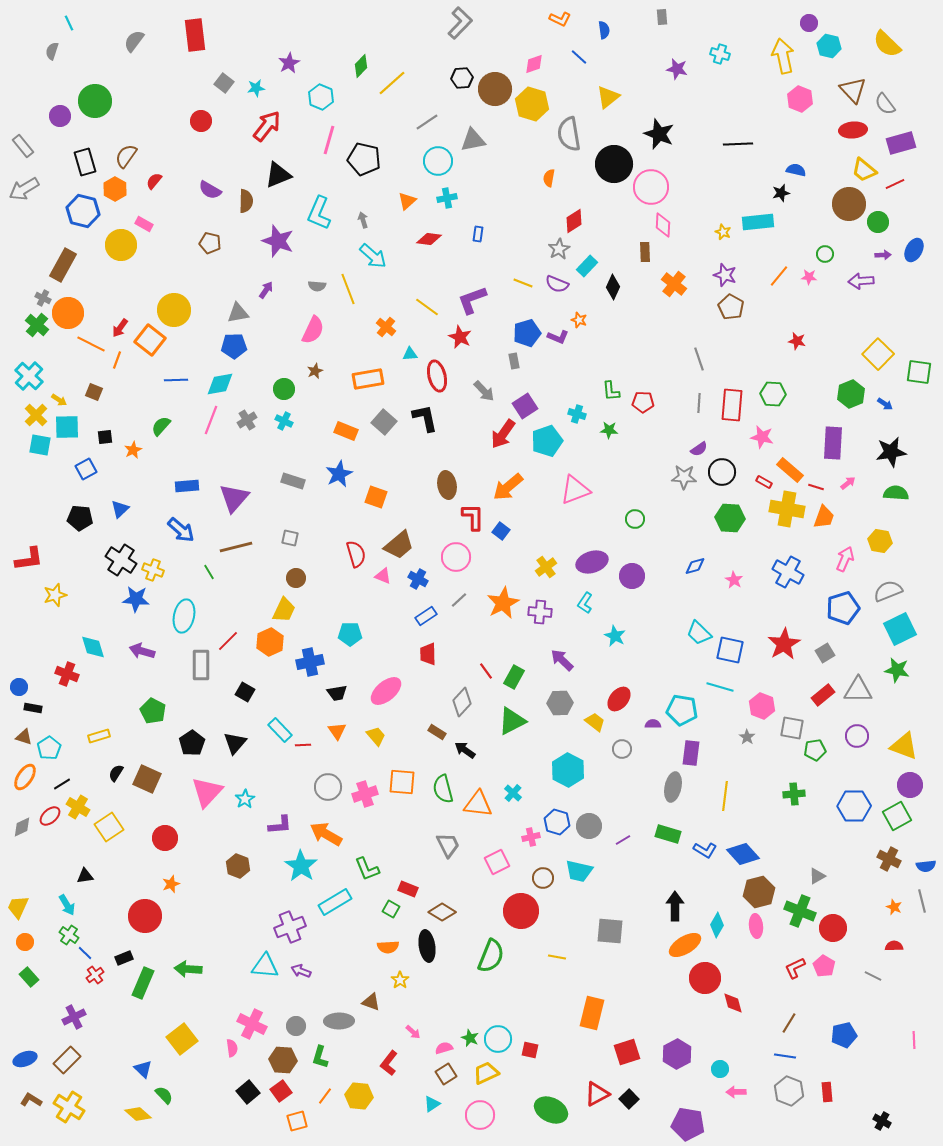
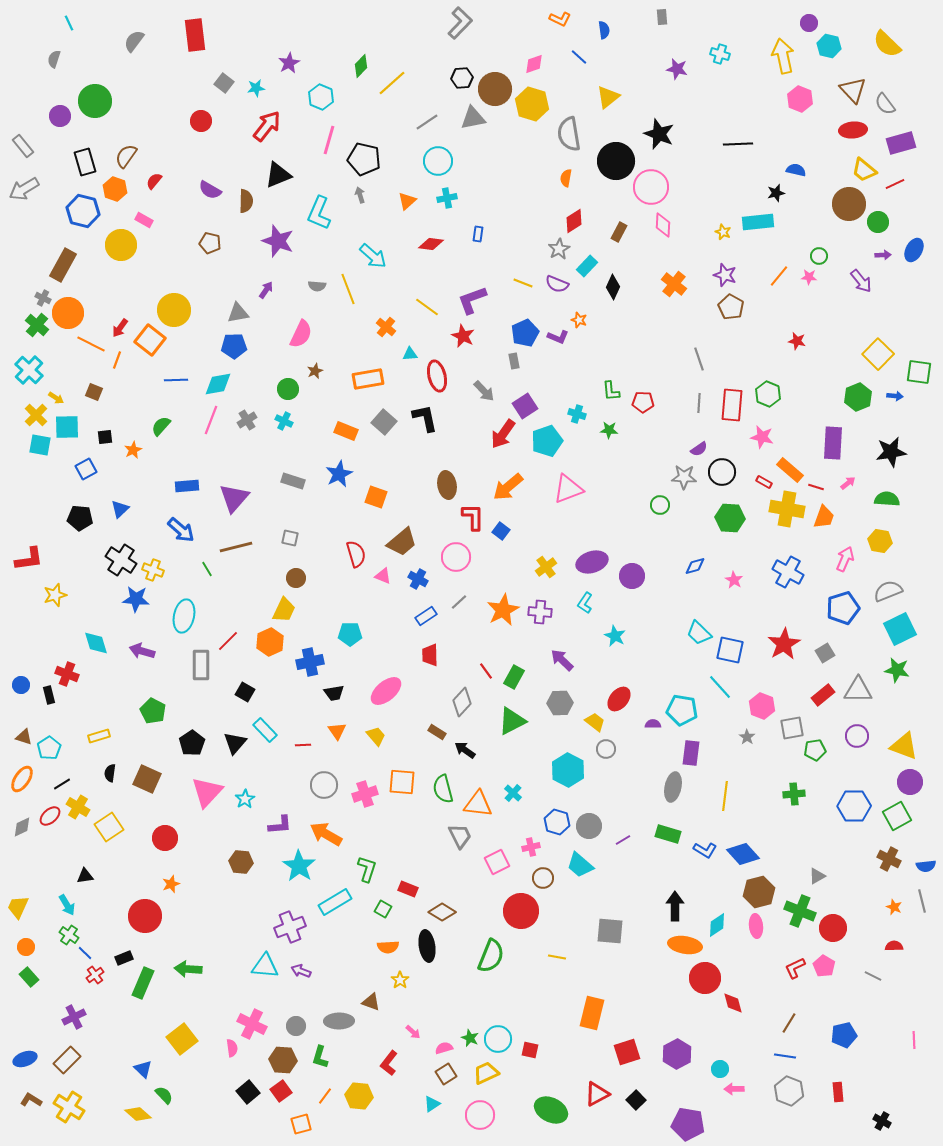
gray semicircle at (52, 51): moved 2 px right, 8 px down
gray triangle at (473, 140): moved 22 px up
black circle at (614, 164): moved 2 px right, 3 px up
orange semicircle at (549, 178): moved 17 px right
orange hexagon at (115, 189): rotated 10 degrees counterclockwise
black star at (781, 193): moved 5 px left
gray arrow at (363, 220): moved 3 px left, 25 px up
pink rectangle at (144, 224): moved 4 px up
red diamond at (429, 239): moved 2 px right, 5 px down
brown rectangle at (645, 252): moved 26 px left, 20 px up; rotated 30 degrees clockwise
green circle at (825, 254): moved 6 px left, 2 px down
purple arrow at (861, 281): rotated 125 degrees counterclockwise
pink semicircle at (313, 330): moved 12 px left, 4 px down
blue pentagon at (527, 333): moved 2 px left; rotated 8 degrees counterclockwise
red star at (460, 337): moved 3 px right, 1 px up
cyan cross at (29, 376): moved 6 px up
cyan diamond at (220, 384): moved 2 px left
green circle at (284, 389): moved 4 px right
green hexagon at (773, 394): moved 5 px left; rotated 20 degrees clockwise
green hexagon at (851, 394): moved 7 px right, 3 px down
yellow arrow at (59, 400): moved 3 px left, 2 px up
blue arrow at (885, 404): moved 10 px right, 8 px up; rotated 28 degrees counterclockwise
pink triangle at (575, 490): moved 7 px left, 1 px up
green semicircle at (896, 493): moved 9 px left, 6 px down
green circle at (635, 519): moved 25 px right, 14 px up
brown trapezoid at (399, 545): moved 3 px right, 3 px up
green line at (209, 572): moved 2 px left, 3 px up
gray line at (459, 600): moved 2 px down
orange star at (503, 603): moved 7 px down
cyan diamond at (93, 647): moved 3 px right, 4 px up
red trapezoid at (428, 654): moved 2 px right, 1 px down
blue circle at (19, 687): moved 2 px right, 2 px up
cyan line at (720, 687): rotated 32 degrees clockwise
black trapezoid at (337, 693): moved 3 px left
black rectangle at (33, 708): moved 16 px right, 13 px up; rotated 66 degrees clockwise
gray square at (792, 728): rotated 20 degrees counterclockwise
cyan rectangle at (280, 730): moved 15 px left
gray circle at (622, 749): moved 16 px left
black semicircle at (116, 773): moved 6 px left; rotated 24 degrees counterclockwise
orange ellipse at (25, 777): moved 3 px left, 2 px down
purple circle at (910, 785): moved 3 px up
gray circle at (328, 787): moved 4 px left, 2 px up
pink cross at (531, 837): moved 10 px down
gray trapezoid at (448, 845): moved 12 px right, 9 px up
brown hexagon at (238, 866): moved 3 px right, 4 px up; rotated 15 degrees counterclockwise
cyan star at (301, 866): moved 2 px left
green L-shape at (367, 869): rotated 140 degrees counterclockwise
cyan trapezoid at (579, 871): moved 1 px right, 6 px up; rotated 28 degrees clockwise
green square at (391, 909): moved 8 px left
cyan diamond at (717, 925): rotated 25 degrees clockwise
orange circle at (25, 942): moved 1 px right, 5 px down
orange ellipse at (685, 945): rotated 40 degrees clockwise
pink arrow at (736, 1092): moved 2 px left, 3 px up
red rectangle at (827, 1092): moved 11 px right
black square at (629, 1099): moved 7 px right, 1 px down
orange square at (297, 1121): moved 4 px right, 3 px down
